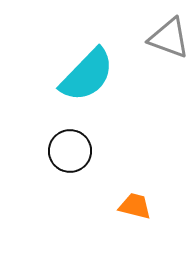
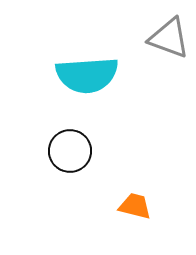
cyan semicircle: rotated 42 degrees clockwise
